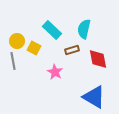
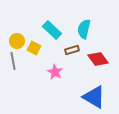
red diamond: rotated 25 degrees counterclockwise
